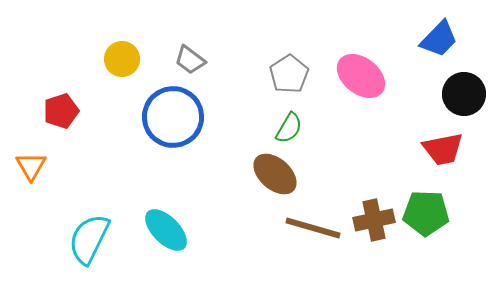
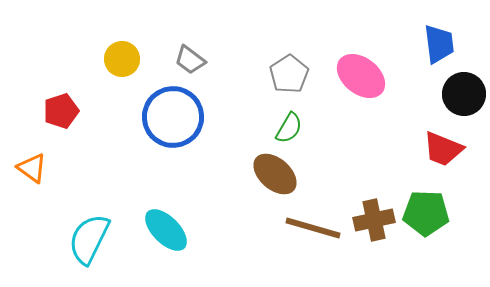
blue trapezoid: moved 5 px down; rotated 51 degrees counterclockwise
red trapezoid: rotated 33 degrees clockwise
orange triangle: moved 1 px right, 2 px down; rotated 24 degrees counterclockwise
